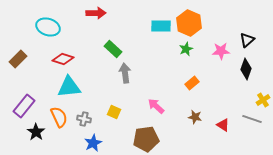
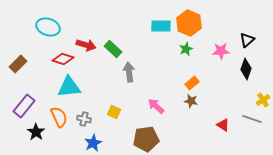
red arrow: moved 10 px left, 32 px down; rotated 18 degrees clockwise
brown rectangle: moved 5 px down
gray arrow: moved 4 px right, 1 px up
brown star: moved 4 px left, 16 px up
